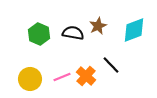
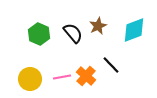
black semicircle: rotated 40 degrees clockwise
pink line: rotated 12 degrees clockwise
